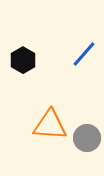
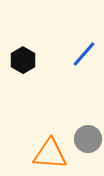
orange triangle: moved 29 px down
gray circle: moved 1 px right, 1 px down
